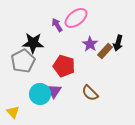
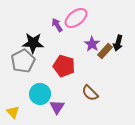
purple star: moved 2 px right
purple triangle: moved 3 px right, 16 px down
